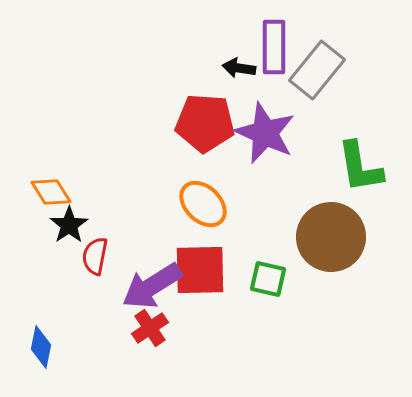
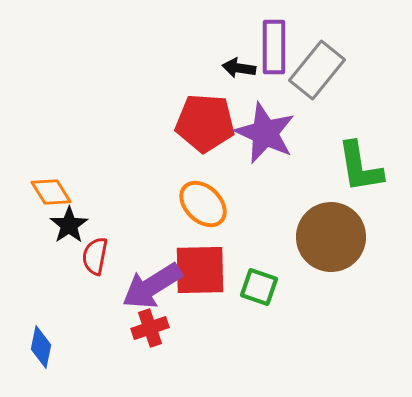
green square: moved 9 px left, 8 px down; rotated 6 degrees clockwise
red cross: rotated 15 degrees clockwise
